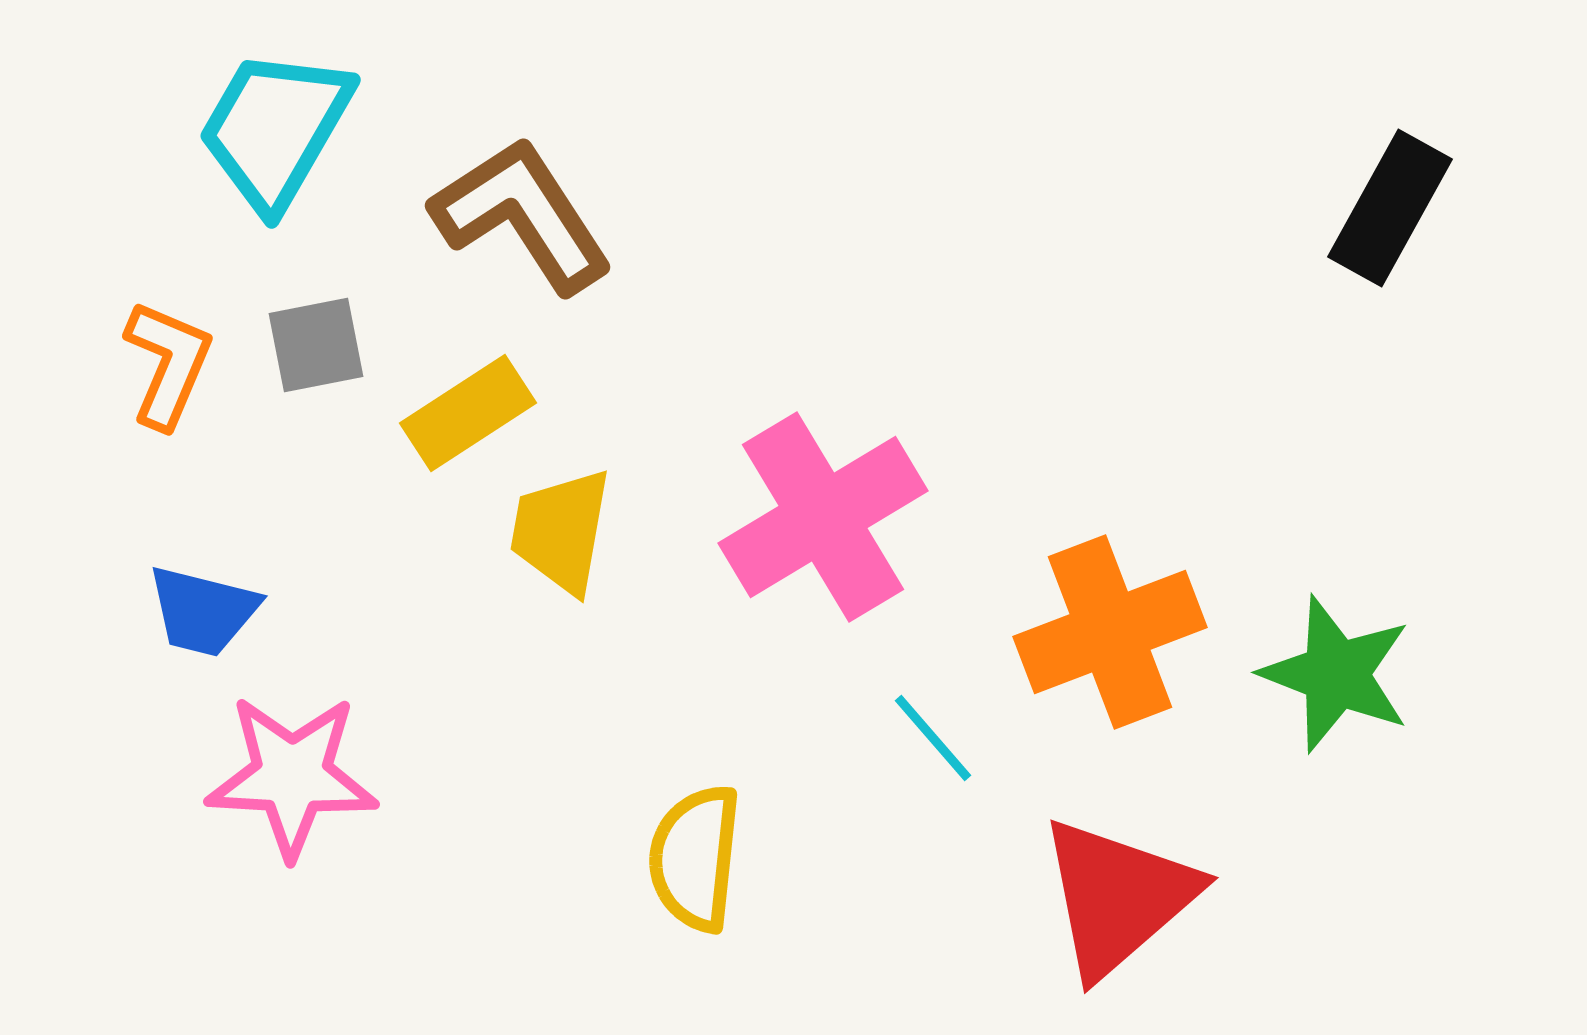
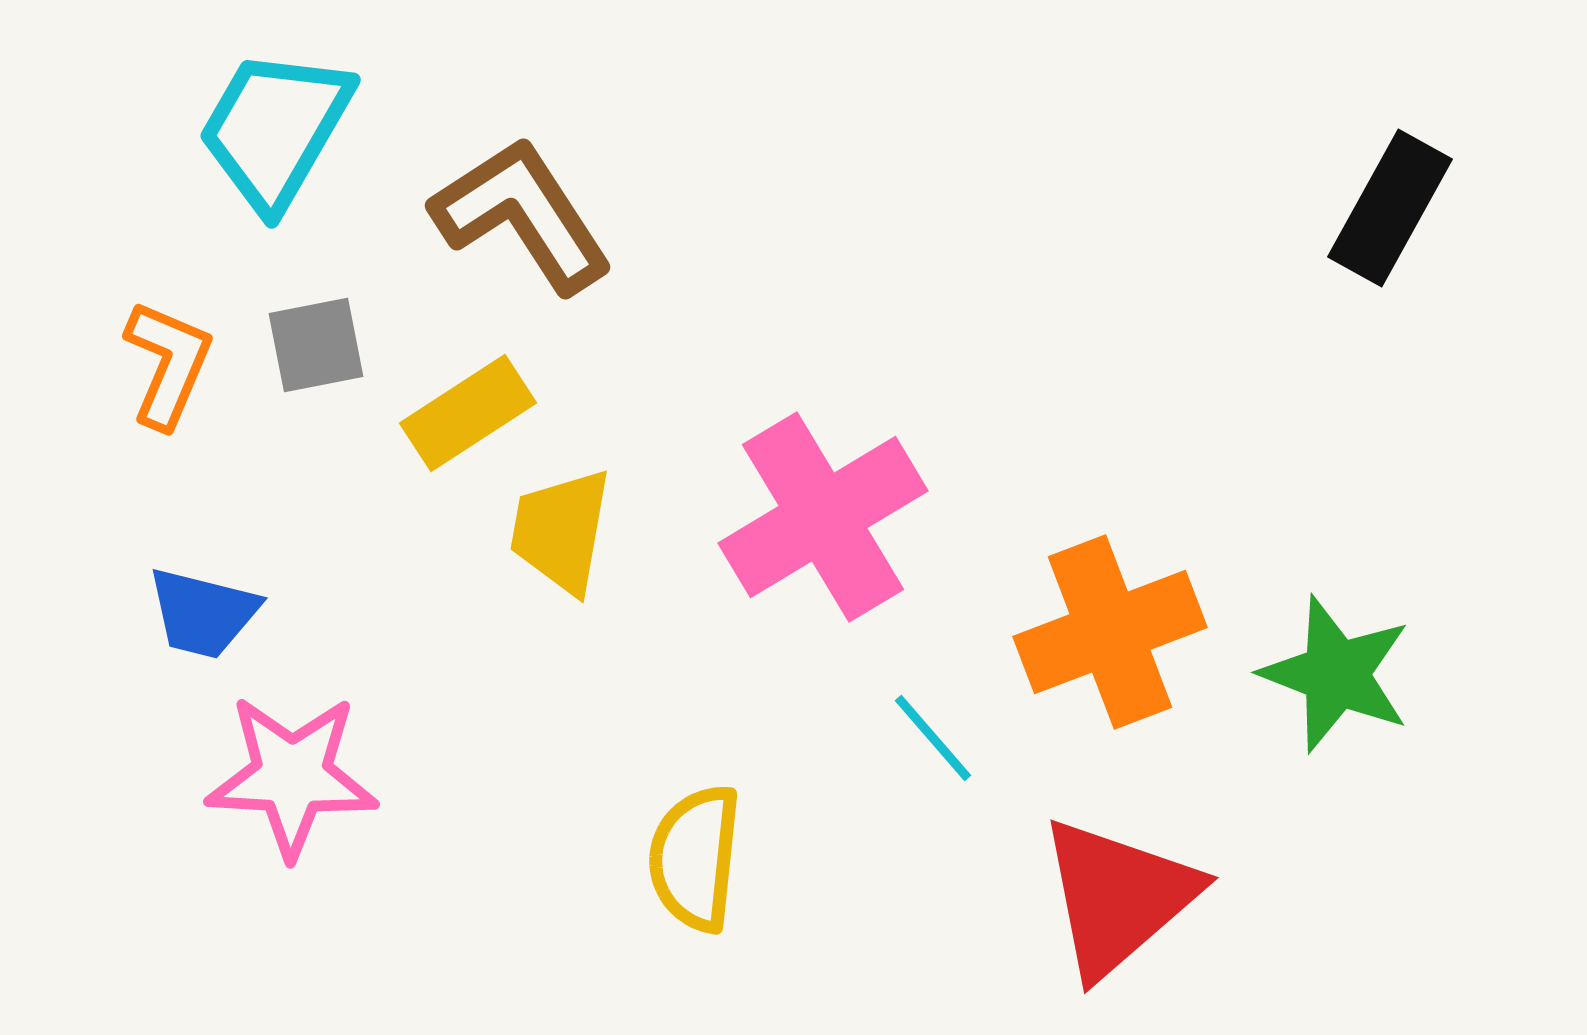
blue trapezoid: moved 2 px down
